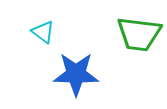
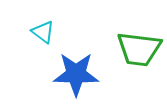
green trapezoid: moved 15 px down
